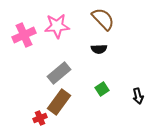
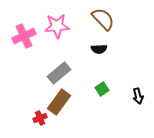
pink cross: moved 1 px down
